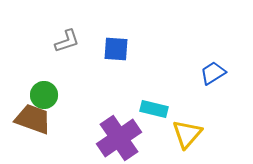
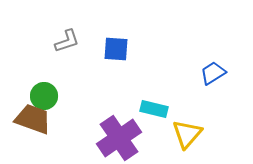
green circle: moved 1 px down
